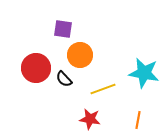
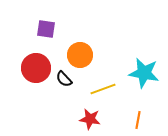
purple square: moved 17 px left
